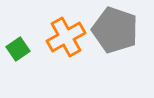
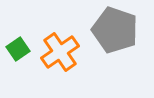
orange cross: moved 6 px left, 15 px down; rotated 6 degrees counterclockwise
